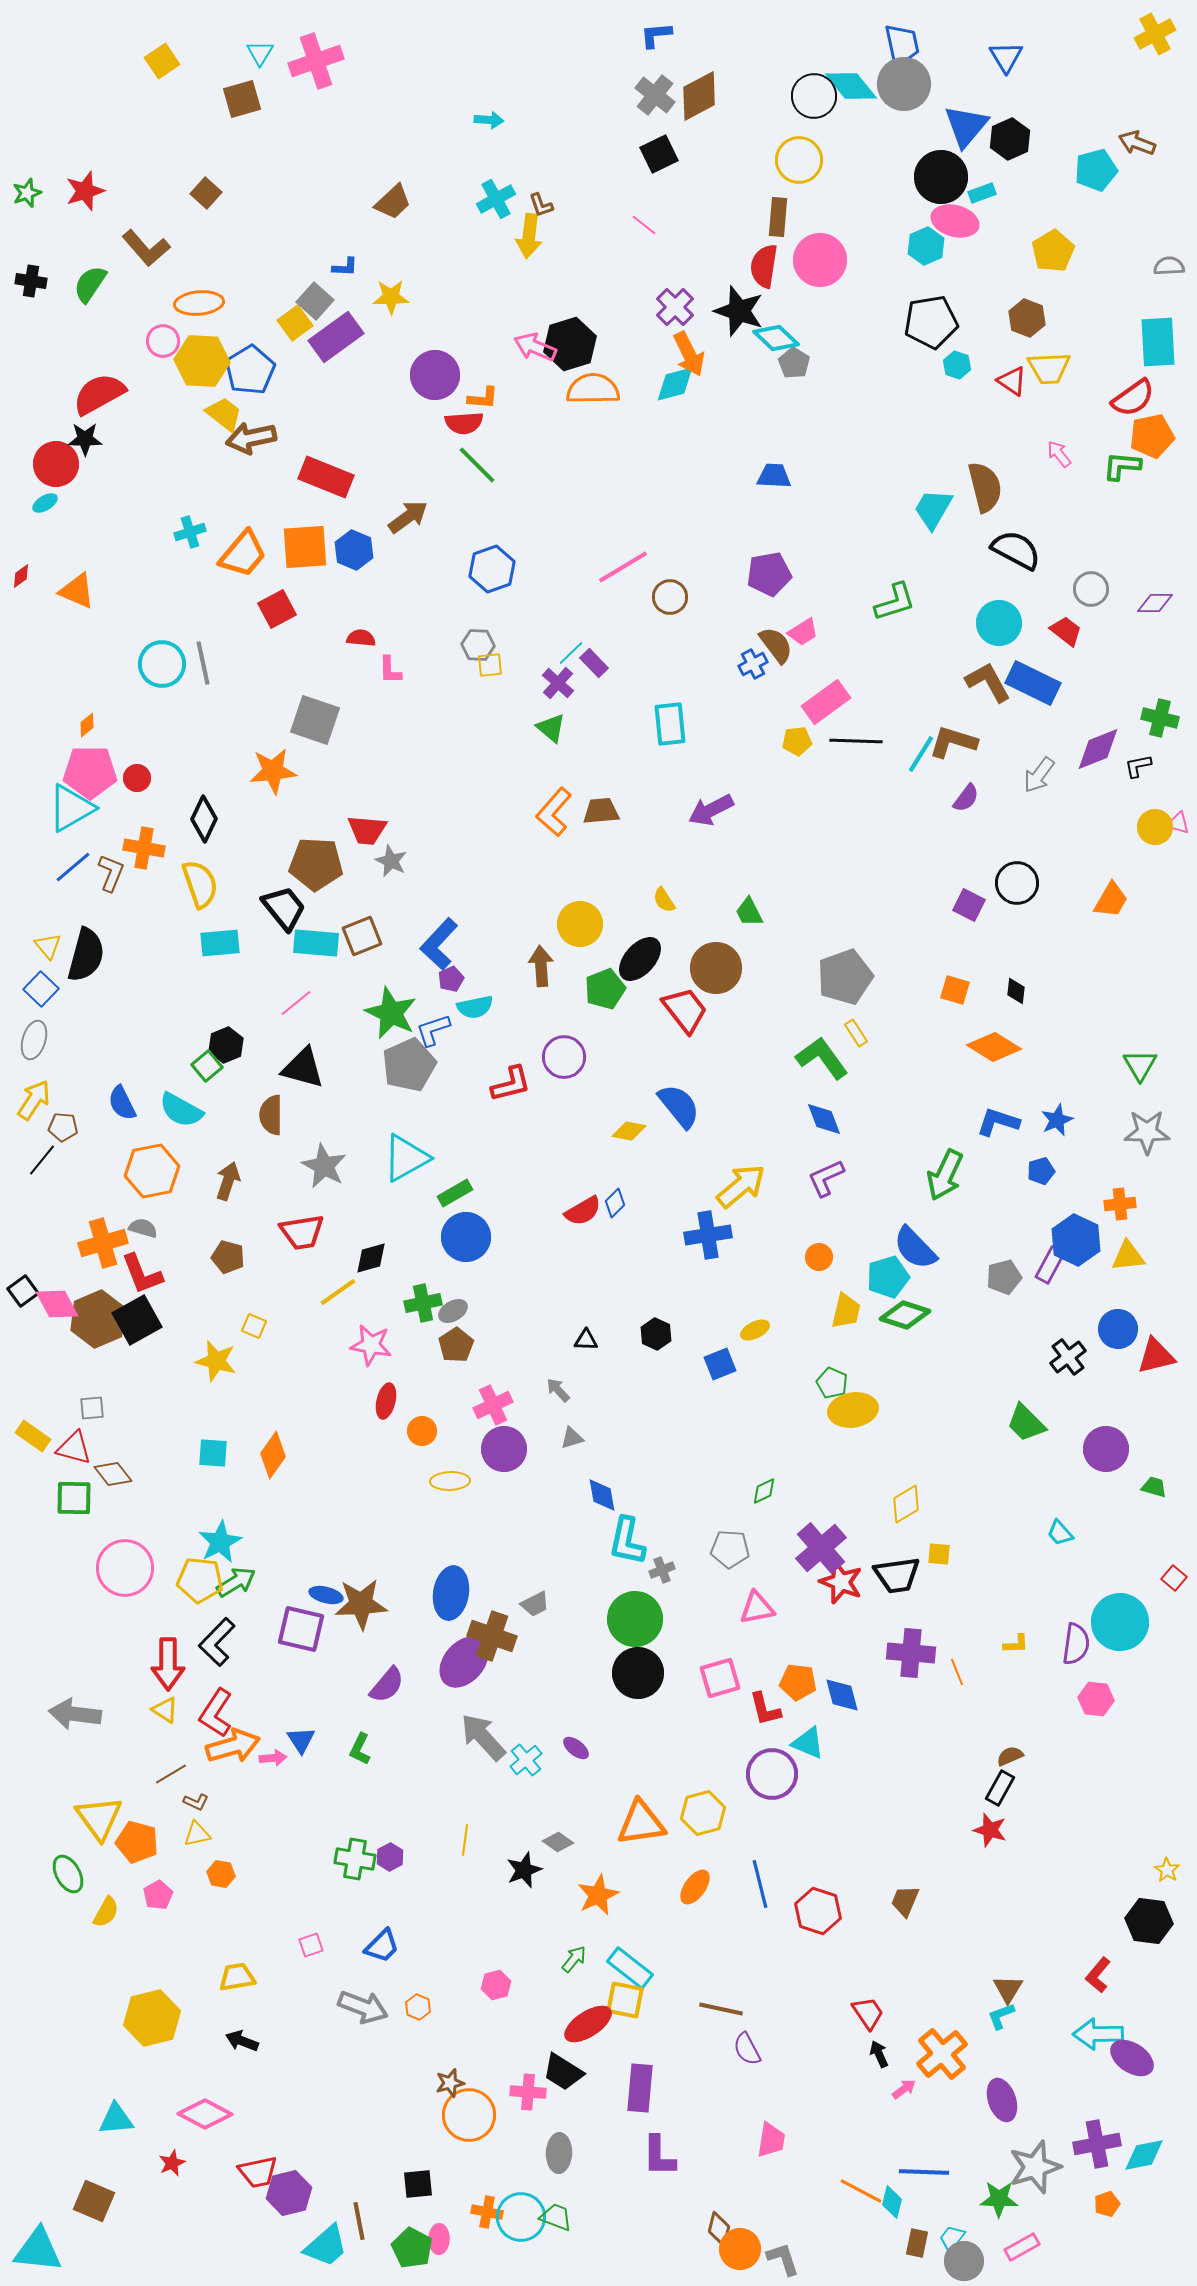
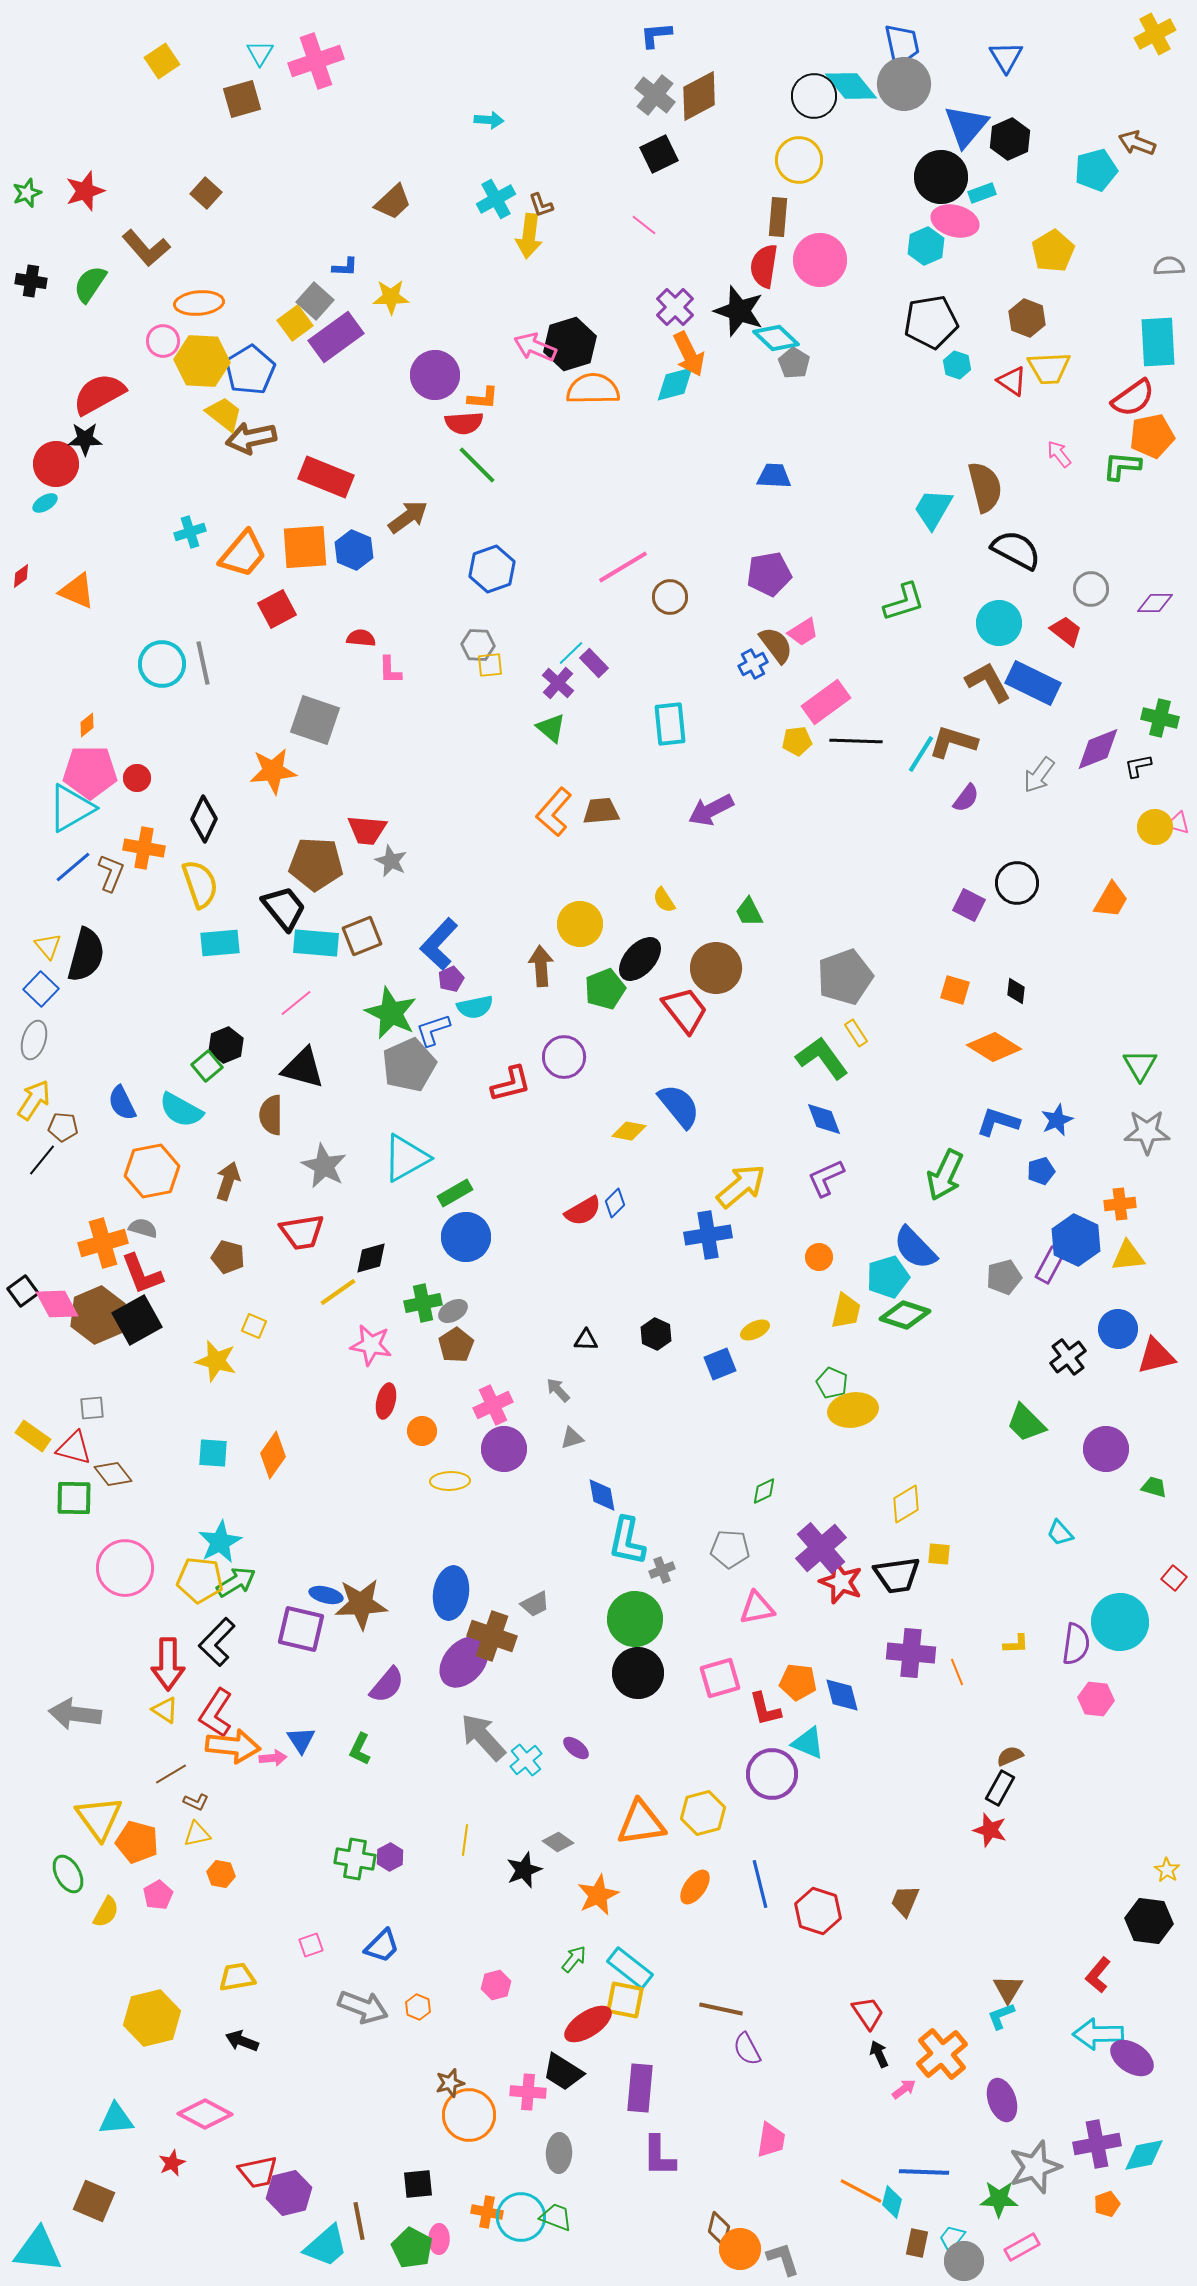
green L-shape at (895, 602): moved 9 px right
brown hexagon at (98, 1319): moved 4 px up
orange arrow at (233, 1746): rotated 22 degrees clockwise
